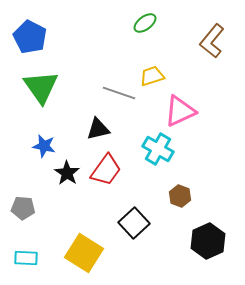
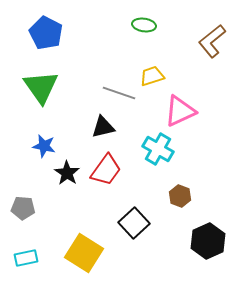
green ellipse: moved 1 px left, 2 px down; rotated 45 degrees clockwise
blue pentagon: moved 16 px right, 4 px up
brown L-shape: rotated 12 degrees clockwise
black triangle: moved 5 px right, 2 px up
cyan rectangle: rotated 15 degrees counterclockwise
